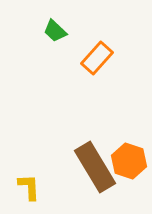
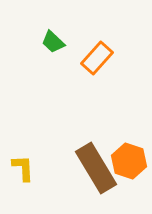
green trapezoid: moved 2 px left, 11 px down
brown rectangle: moved 1 px right, 1 px down
yellow L-shape: moved 6 px left, 19 px up
